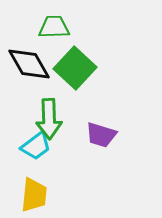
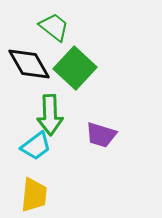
green trapezoid: rotated 40 degrees clockwise
green arrow: moved 1 px right, 4 px up
